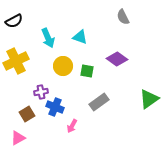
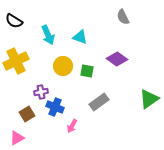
black semicircle: rotated 60 degrees clockwise
cyan arrow: moved 3 px up
pink triangle: moved 1 px left
